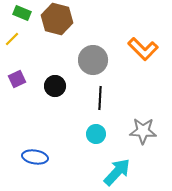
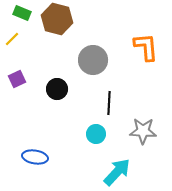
orange L-shape: moved 3 px right, 2 px up; rotated 140 degrees counterclockwise
black circle: moved 2 px right, 3 px down
black line: moved 9 px right, 5 px down
